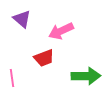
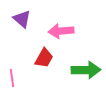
pink arrow: rotated 20 degrees clockwise
red trapezoid: rotated 40 degrees counterclockwise
green arrow: moved 6 px up
